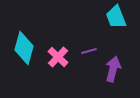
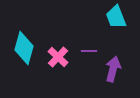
purple line: rotated 14 degrees clockwise
